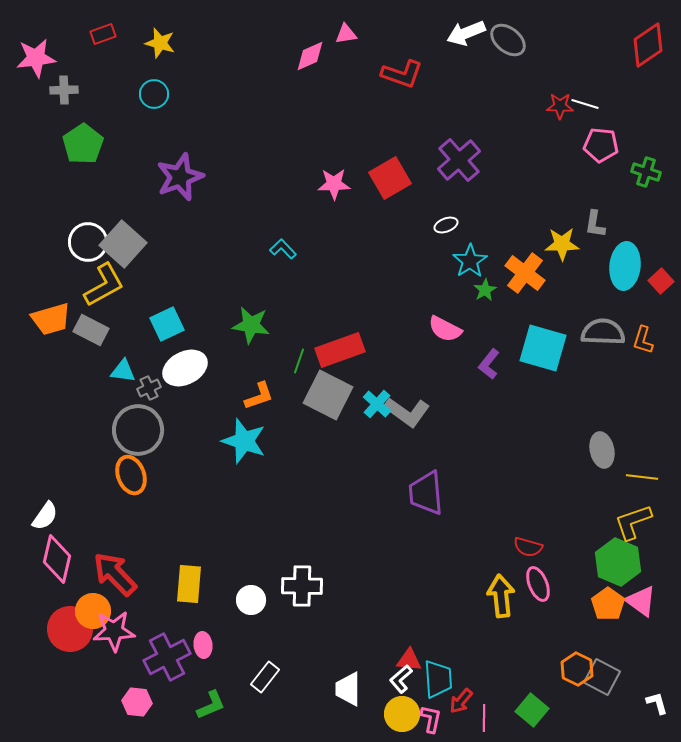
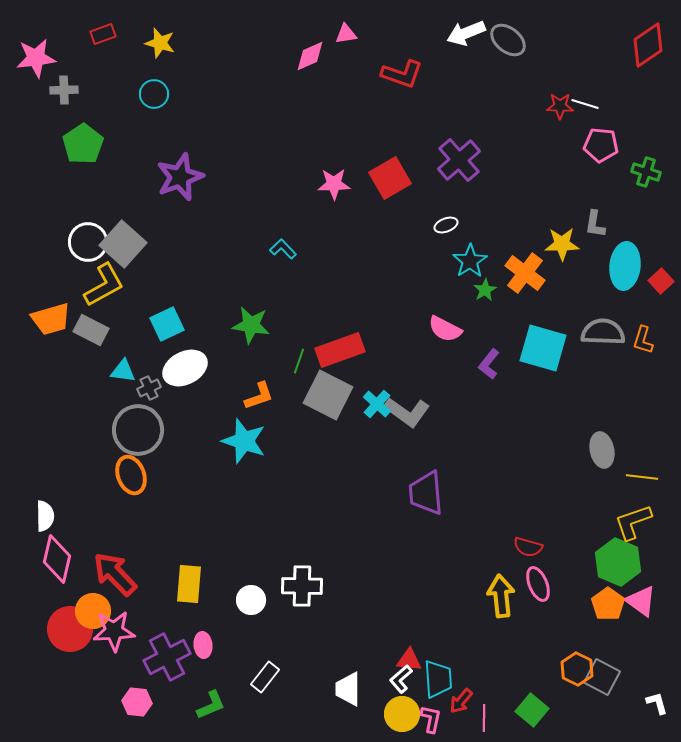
white semicircle at (45, 516): rotated 36 degrees counterclockwise
